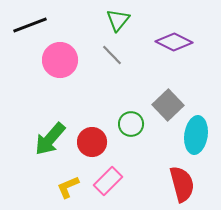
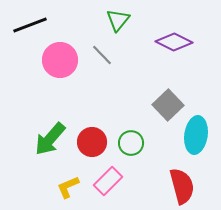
gray line: moved 10 px left
green circle: moved 19 px down
red semicircle: moved 2 px down
